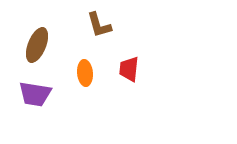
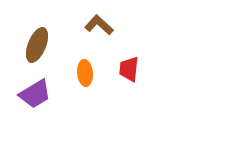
brown L-shape: rotated 148 degrees clockwise
purple trapezoid: rotated 40 degrees counterclockwise
